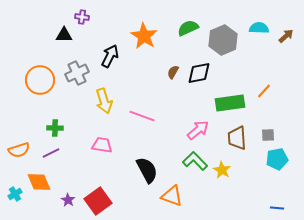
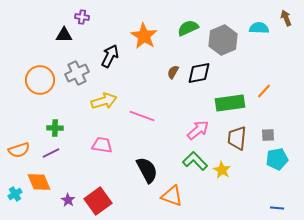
brown arrow: moved 18 px up; rotated 70 degrees counterclockwise
yellow arrow: rotated 90 degrees counterclockwise
brown trapezoid: rotated 10 degrees clockwise
